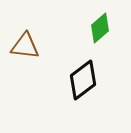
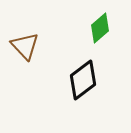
brown triangle: rotated 40 degrees clockwise
